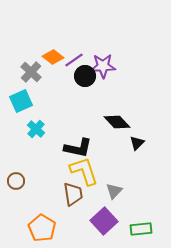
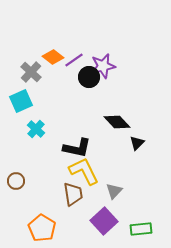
purple star: rotated 10 degrees counterclockwise
black circle: moved 4 px right, 1 px down
black L-shape: moved 1 px left
yellow L-shape: rotated 8 degrees counterclockwise
